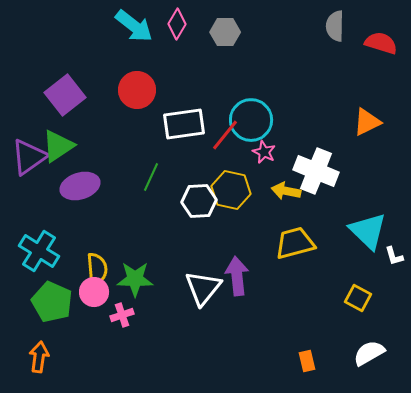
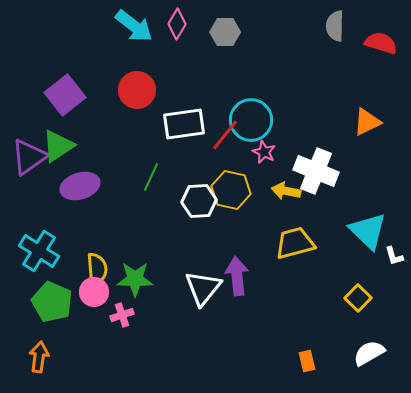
yellow square: rotated 16 degrees clockwise
